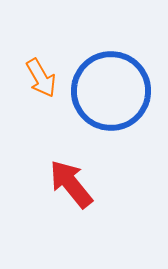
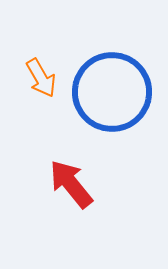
blue circle: moved 1 px right, 1 px down
